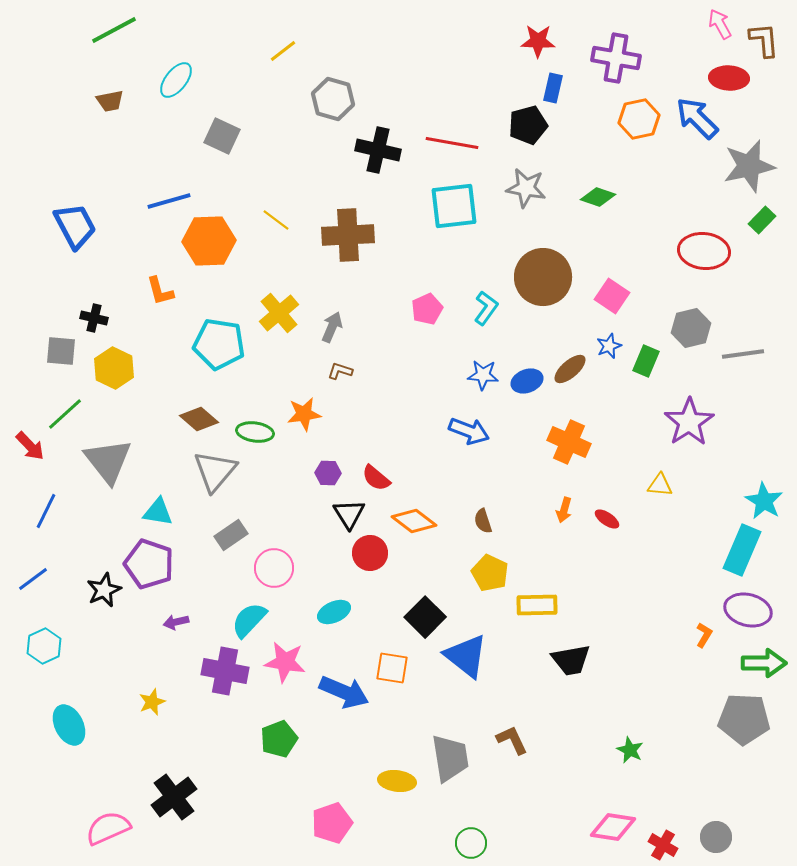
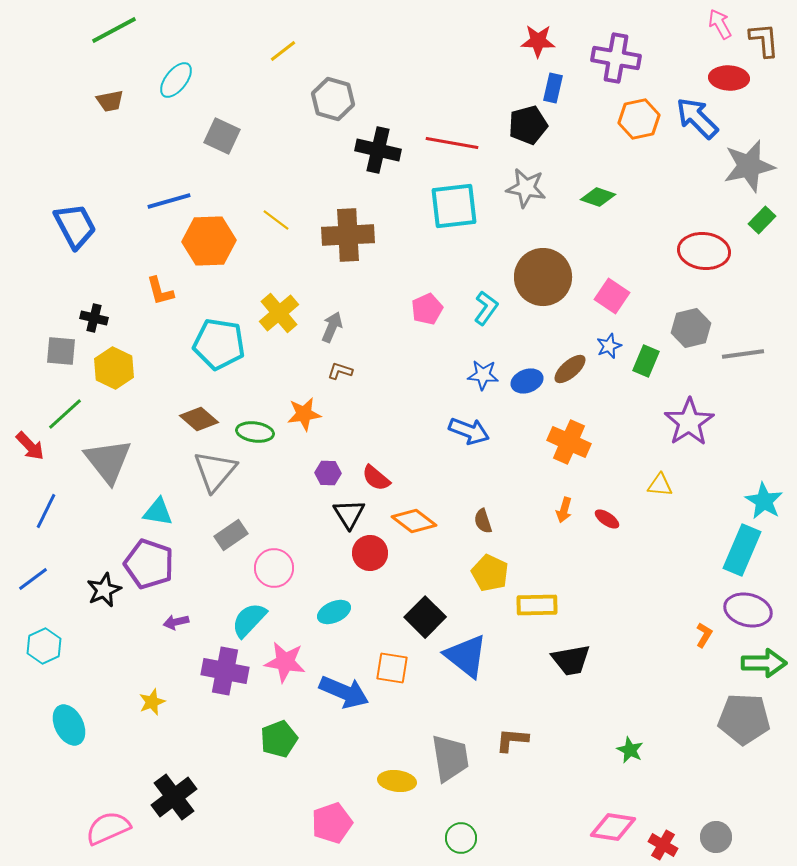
brown L-shape at (512, 740): rotated 60 degrees counterclockwise
green circle at (471, 843): moved 10 px left, 5 px up
